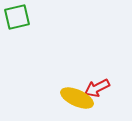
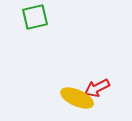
green square: moved 18 px right
